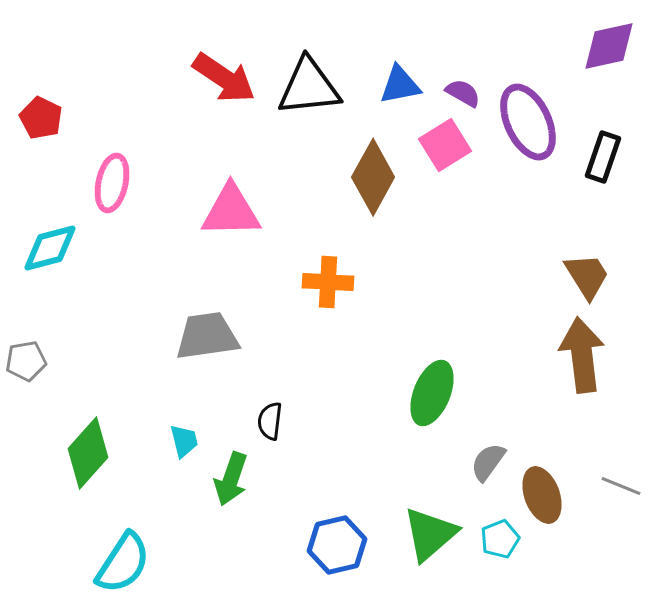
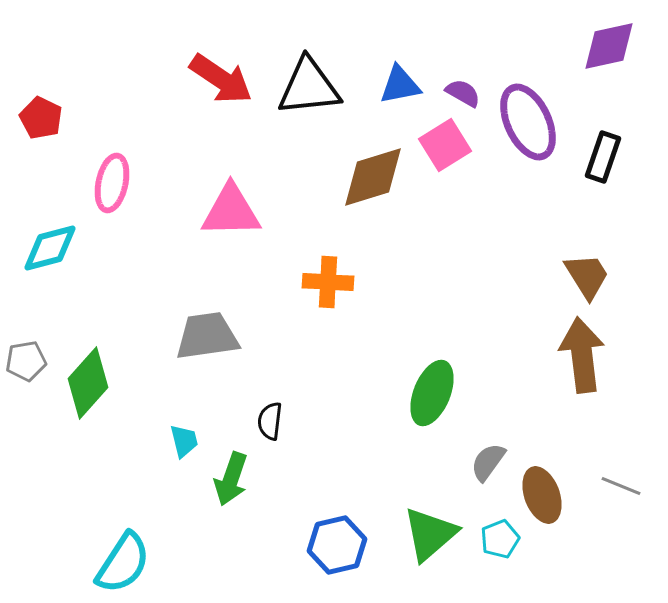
red arrow: moved 3 px left, 1 px down
brown diamond: rotated 44 degrees clockwise
green diamond: moved 70 px up
